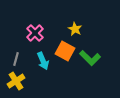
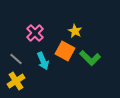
yellow star: moved 2 px down
gray line: rotated 64 degrees counterclockwise
